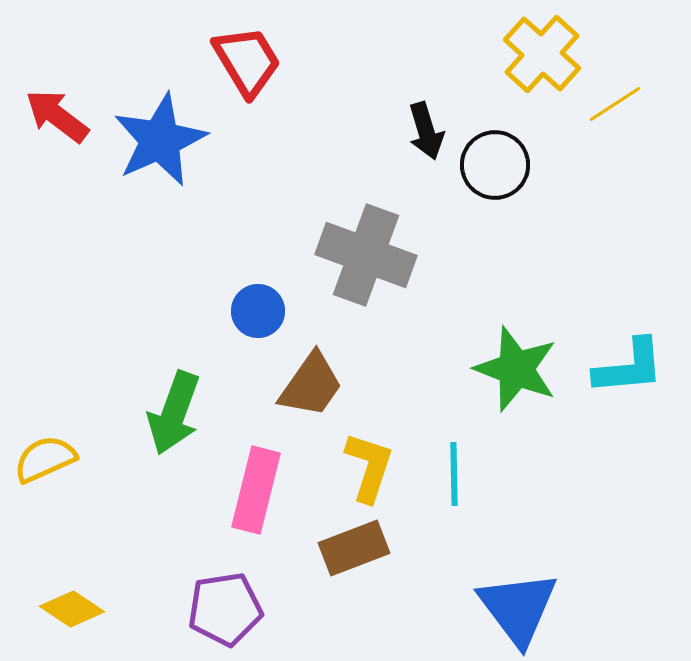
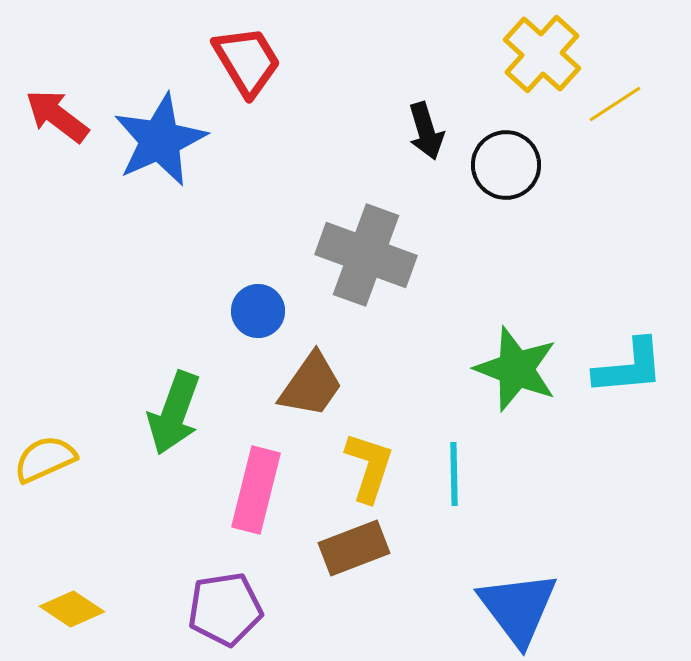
black circle: moved 11 px right
